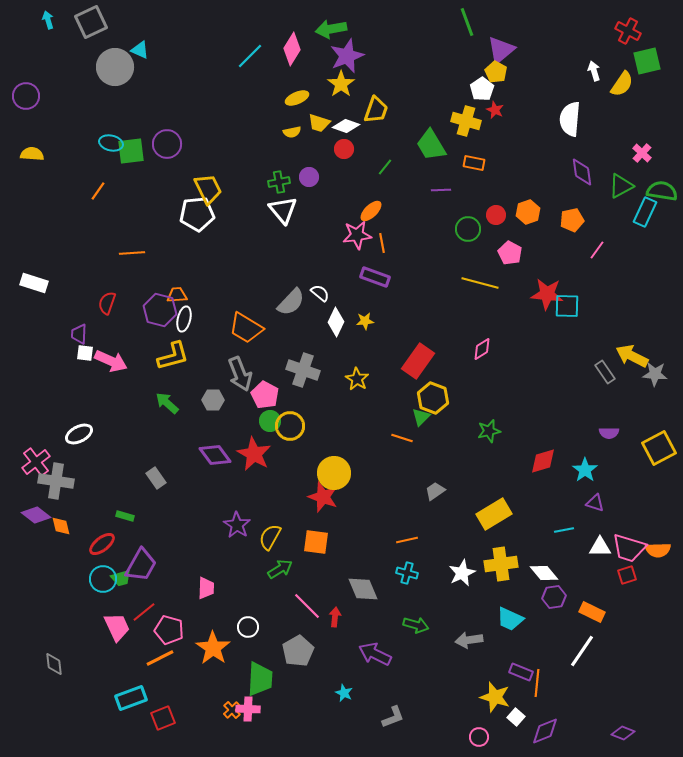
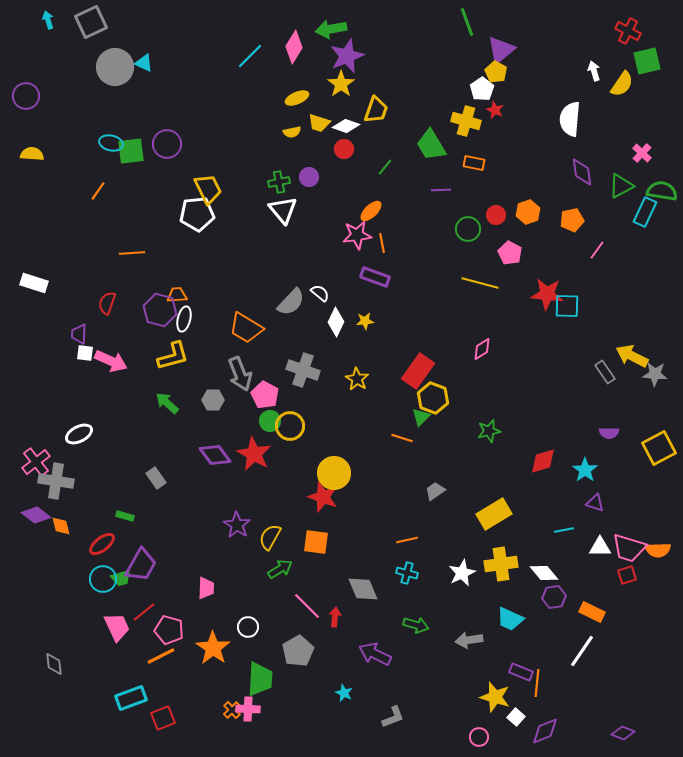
pink diamond at (292, 49): moved 2 px right, 2 px up
cyan triangle at (140, 50): moved 4 px right, 13 px down
red rectangle at (418, 361): moved 10 px down
orange line at (160, 658): moved 1 px right, 2 px up
